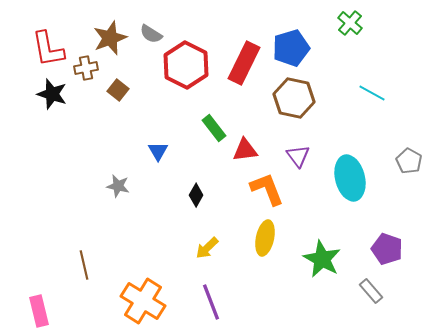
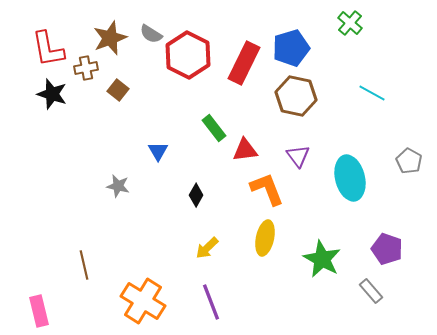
red hexagon: moved 2 px right, 10 px up
brown hexagon: moved 2 px right, 2 px up
